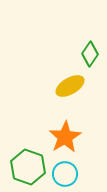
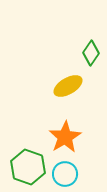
green diamond: moved 1 px right, 1 px up
yellow ellipse: moved 2 px left
